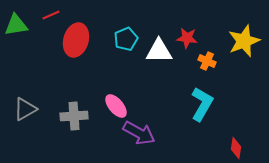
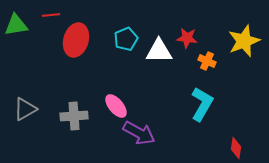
red line: rotated 18 degrees clockwise
